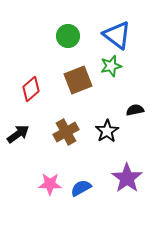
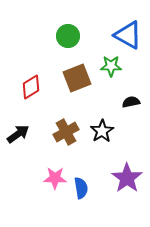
blue triangle: moved 11 px right; rotated 8 degrees counterclockwise
green star: rotated 15 degrees clockwise
brown square: moved 1 px left, 2 px up
red diamond: moved 2 px up; rotated 10 degrees clockwise
black semicircle: moved 4 px left, 8 px up
black star: moved 5 px left
pink star: moved 5 px right, 6 px up
blue semicircle: rotated 110 degrees clockwise
